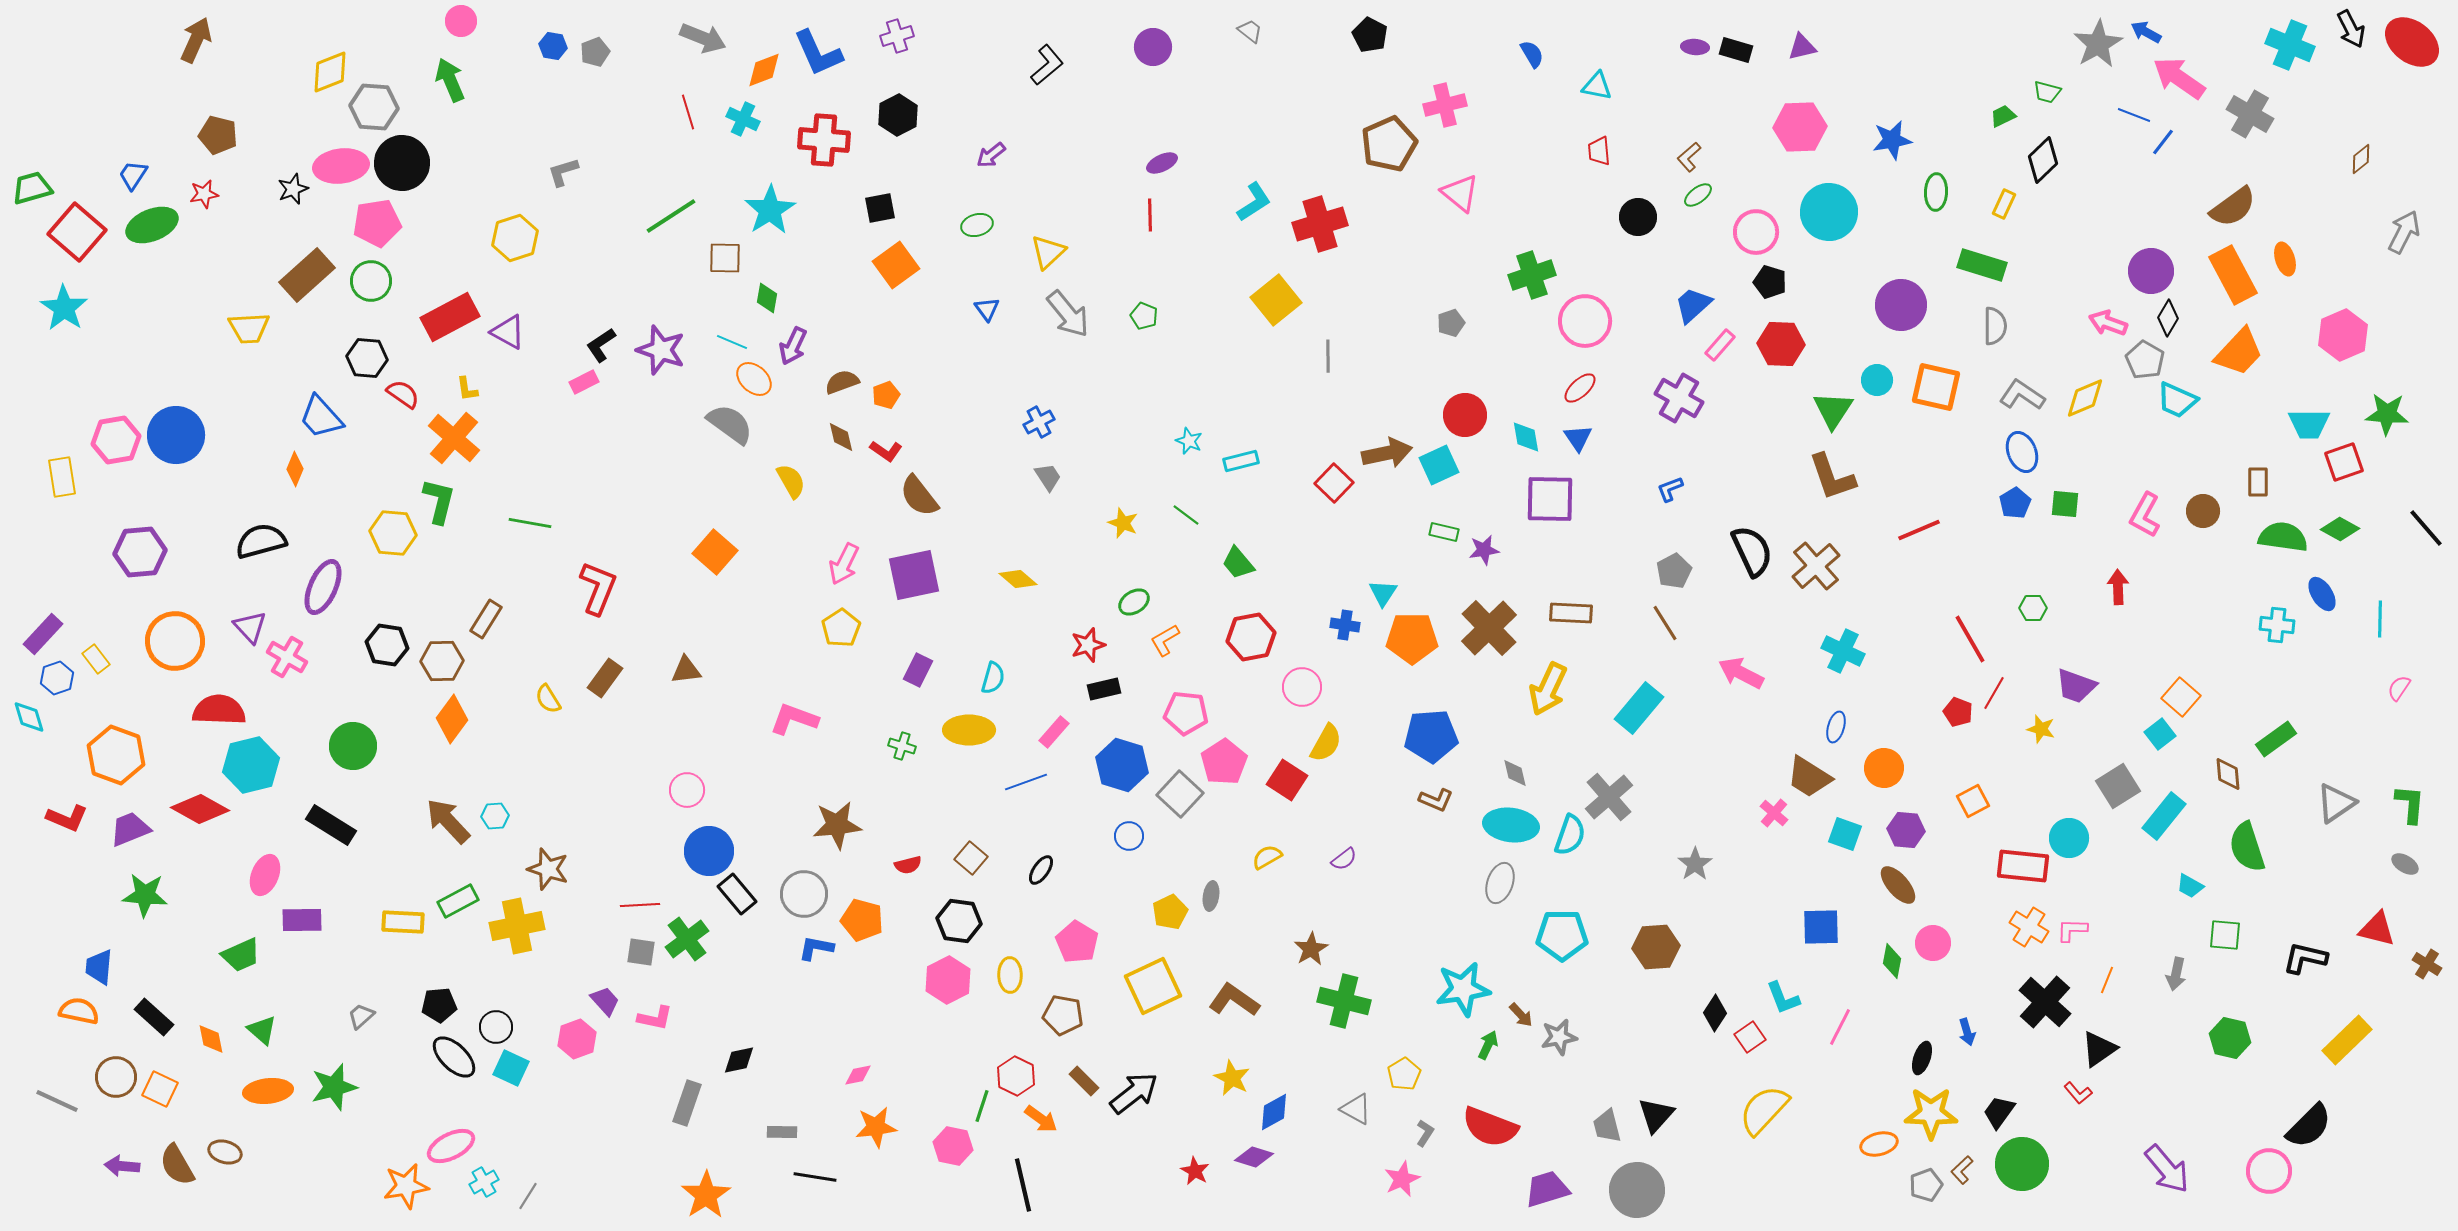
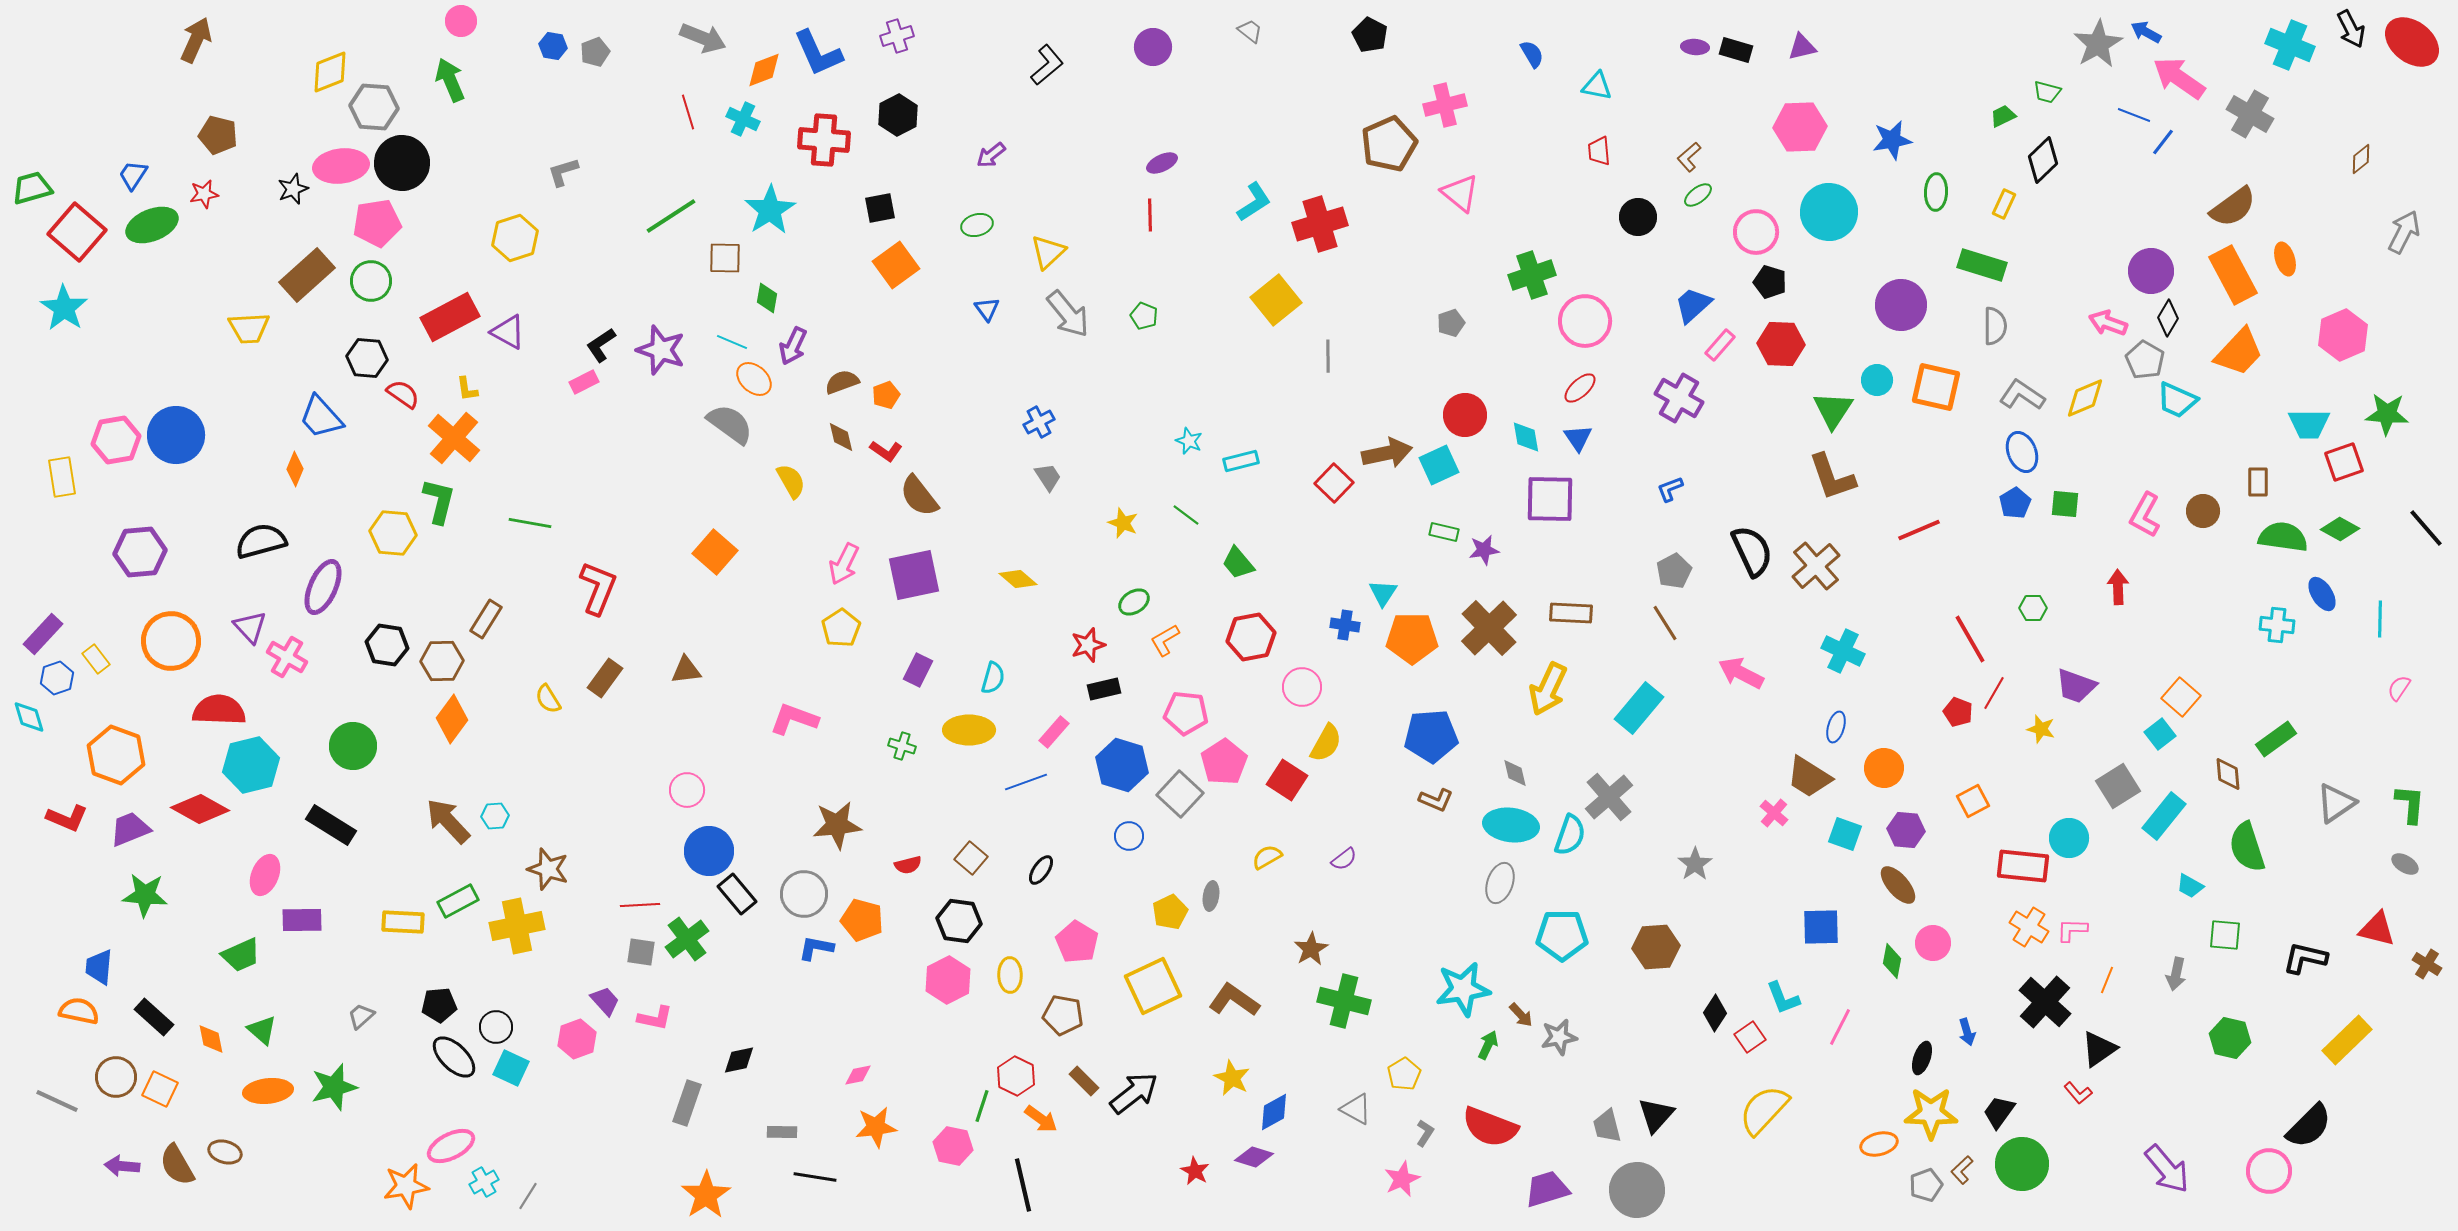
orange circle at (175, 641): moved 4 px left
